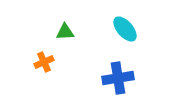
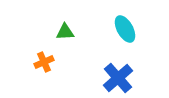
cyan ellipse: rotated 12 degrees clockwise
blue cross: rotated 32 degrees counterclockwise
